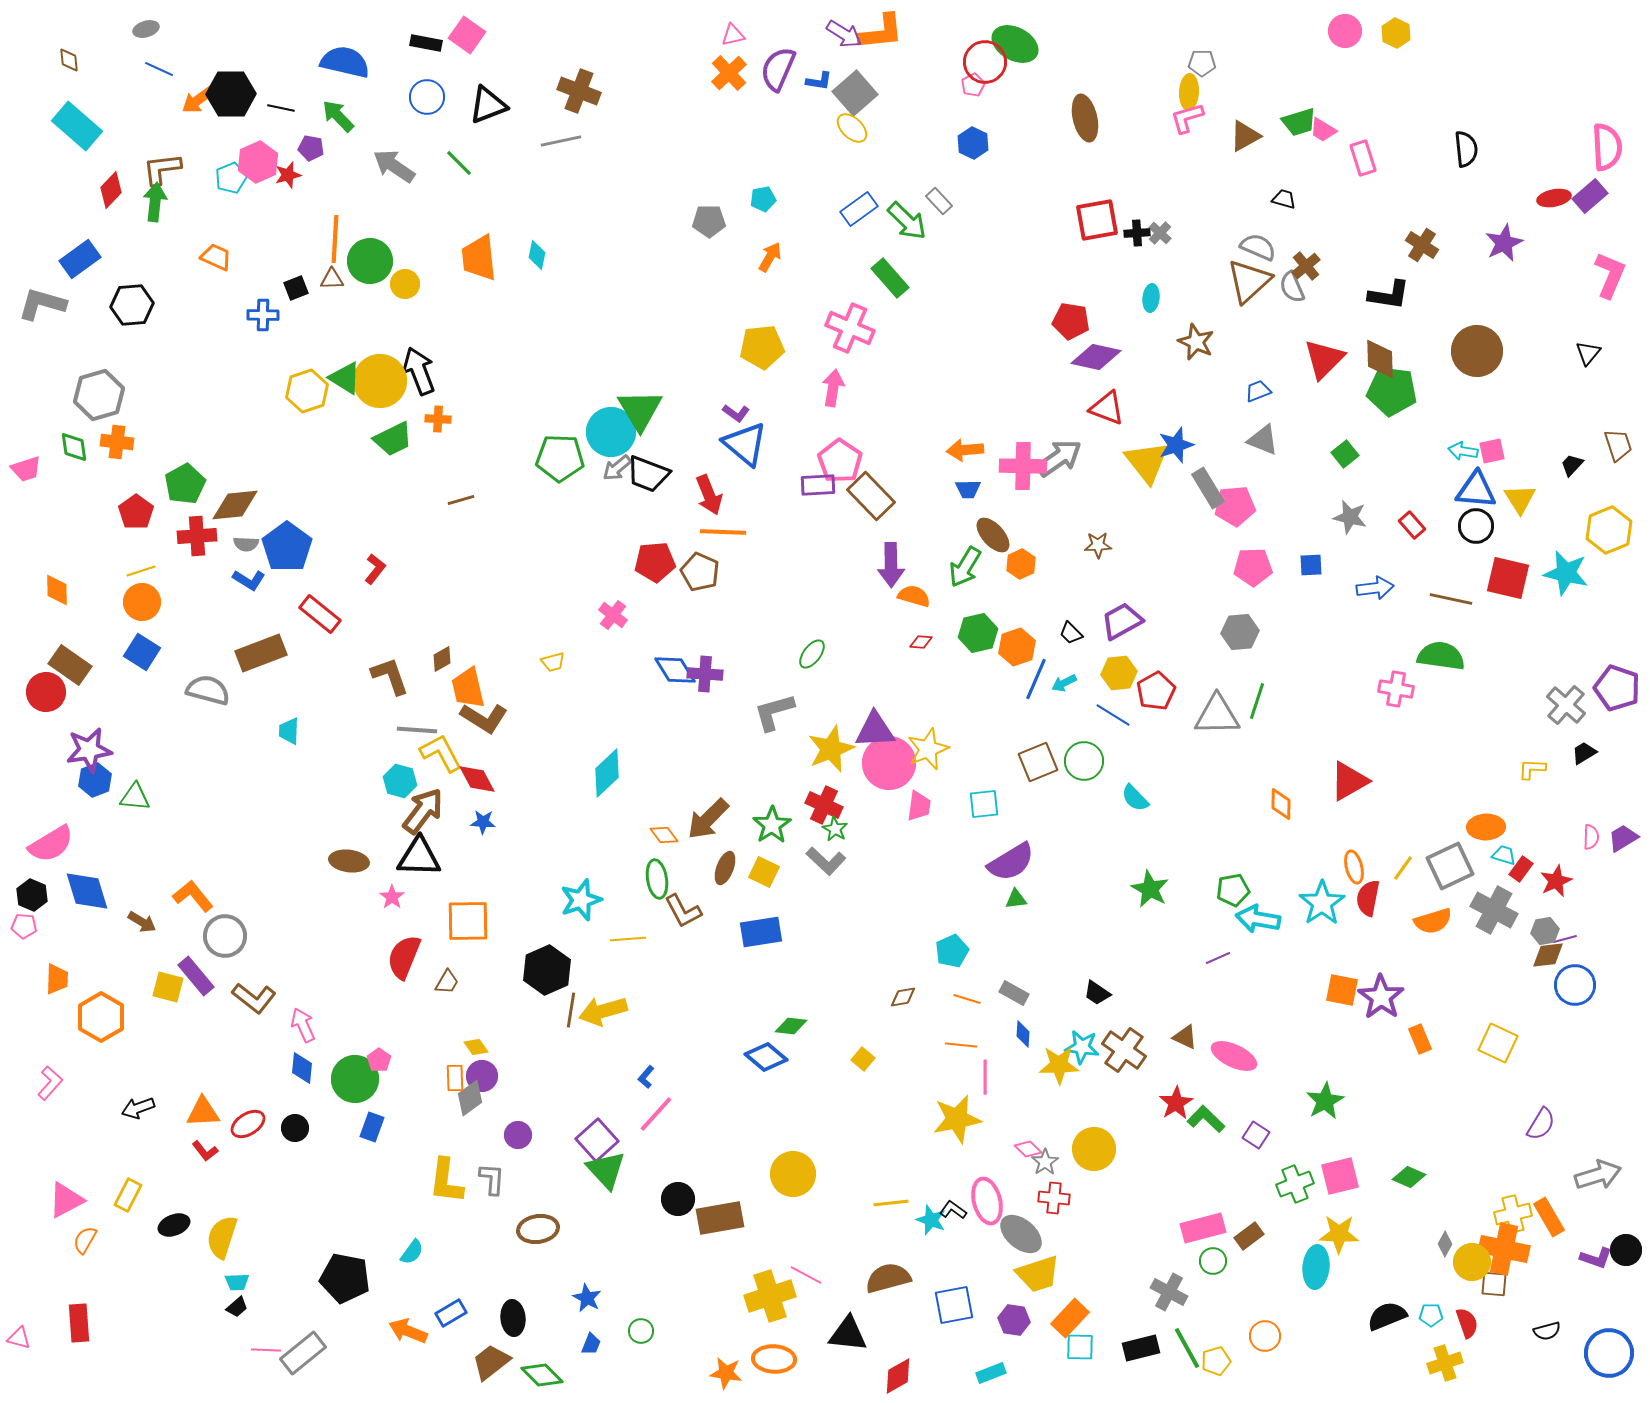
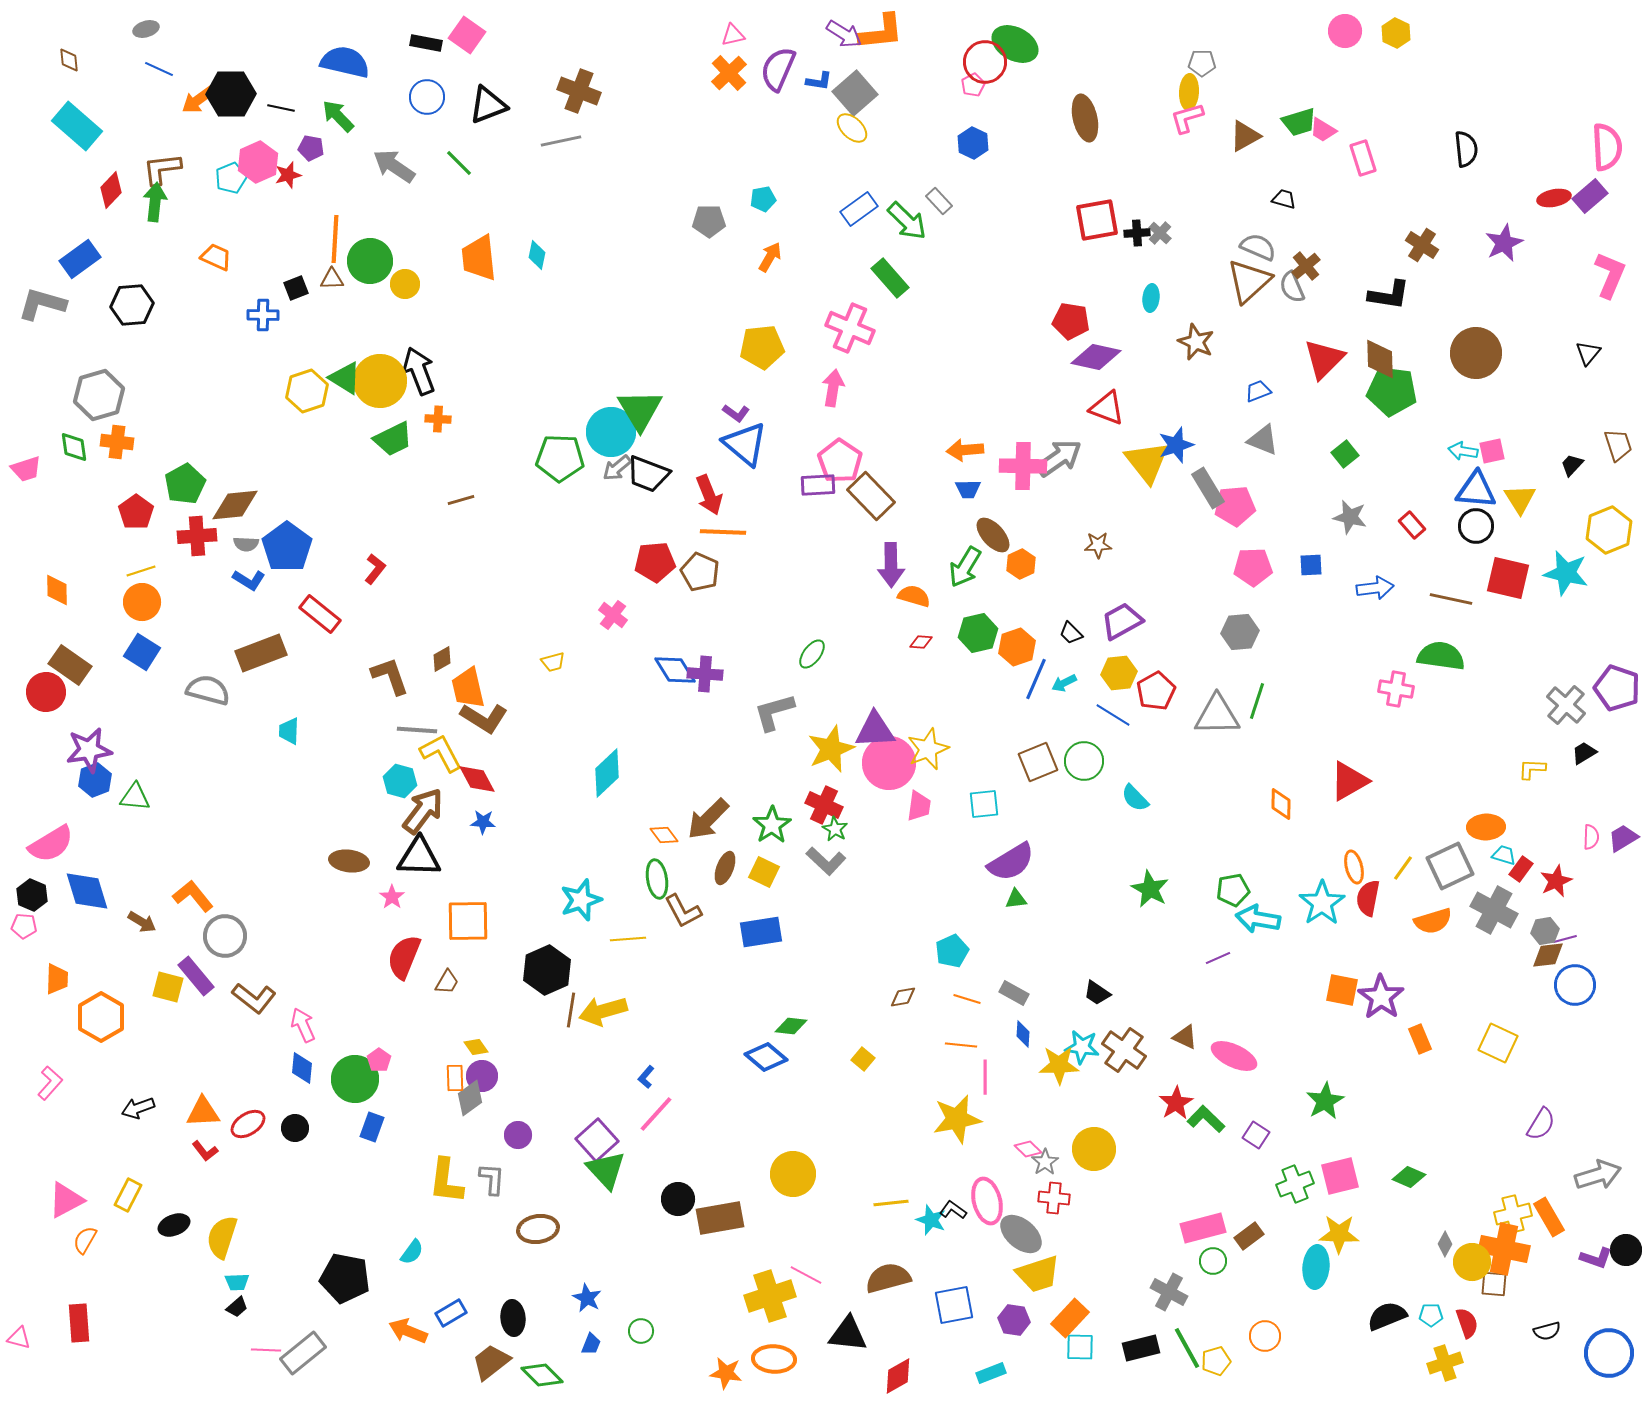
brown circle at (1477, 351): moved 1 px left, 2 px down
